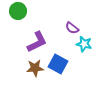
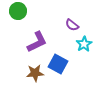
purple semicircle: moved 3 px up
cyan star: rotated 28 degrees clockwise
brown star: moved 5 px down
